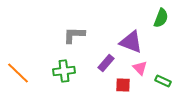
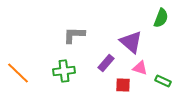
purple triangle: rotated 20 degrees clockwise
pink triangle: rotated 28 degrees counterclockwise
